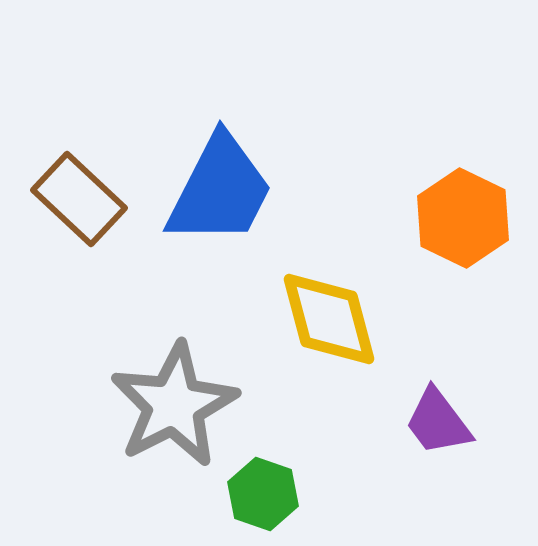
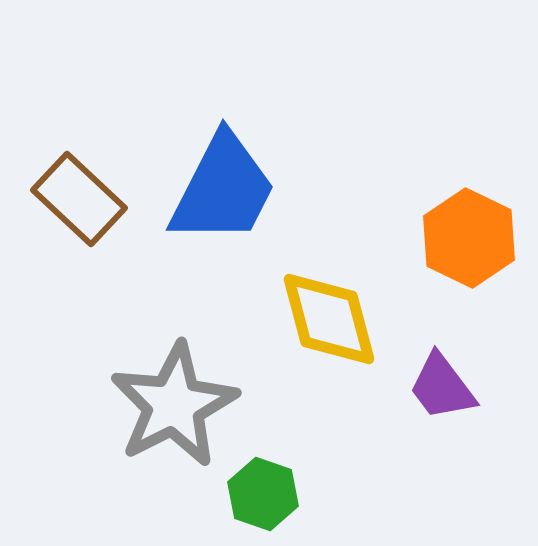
blue trapezoid: moved 3 px right, 1 px up
orange hexagon: moved 6 px right, 20 px down
purple trapezoid: moved 4 px right, 35 px up
